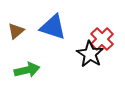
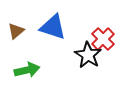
red cross: moved 1 px right
black star: moved 2 px left, 1 px down
